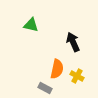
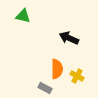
green triangle: moved 8 px left, 9 px up
black arrow: moved 4 px left, 4 px up; rotated 42 degrees counterclockwise
orange semicircle: rotated 12 degrees counterclockwise
